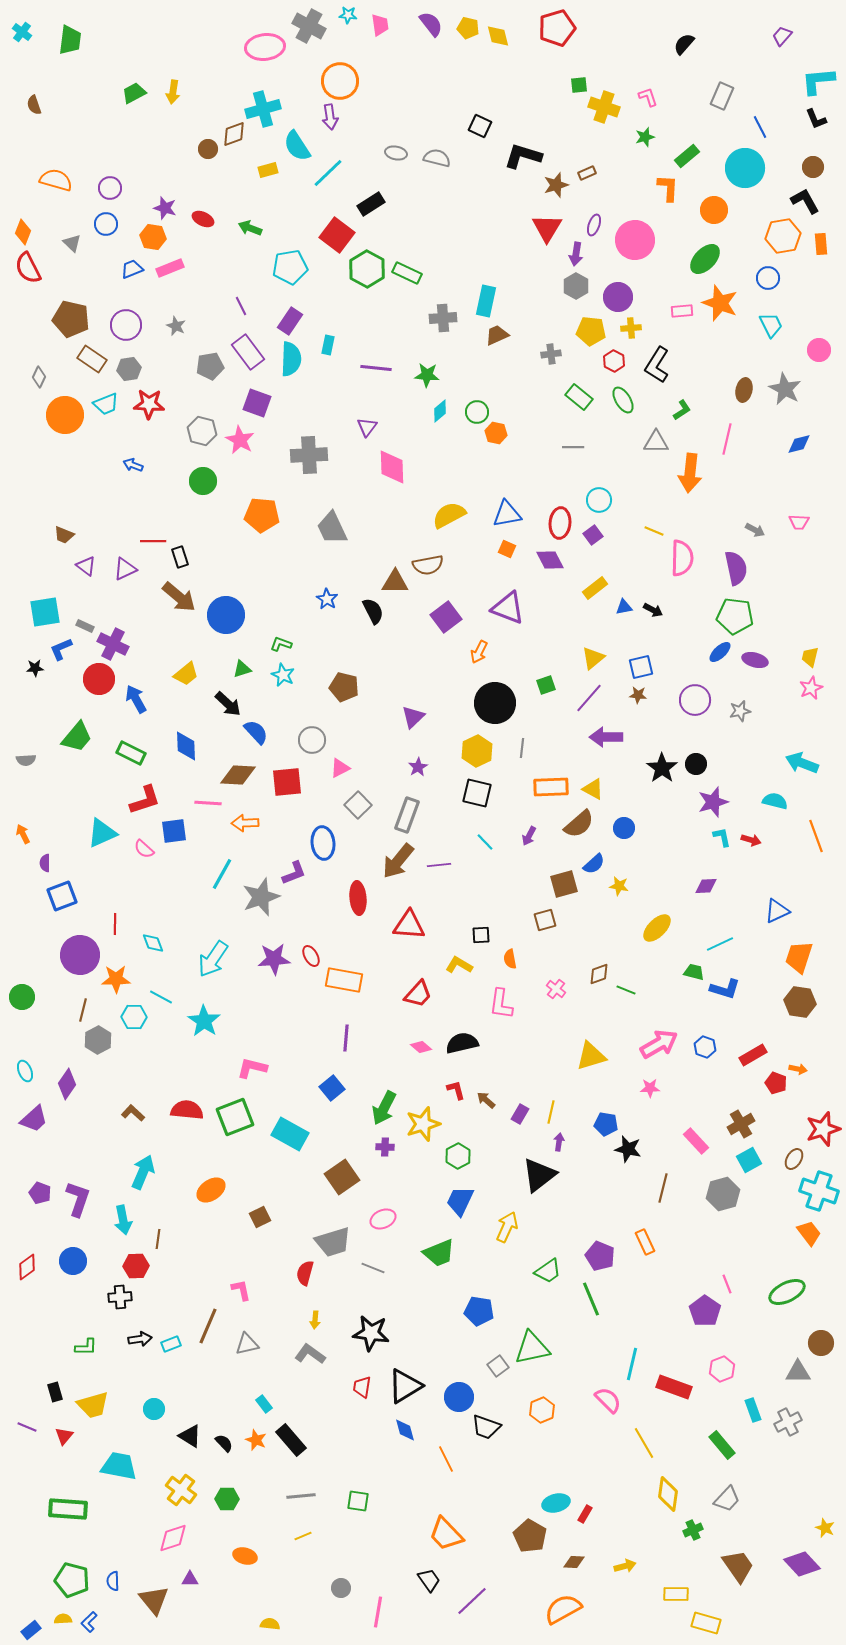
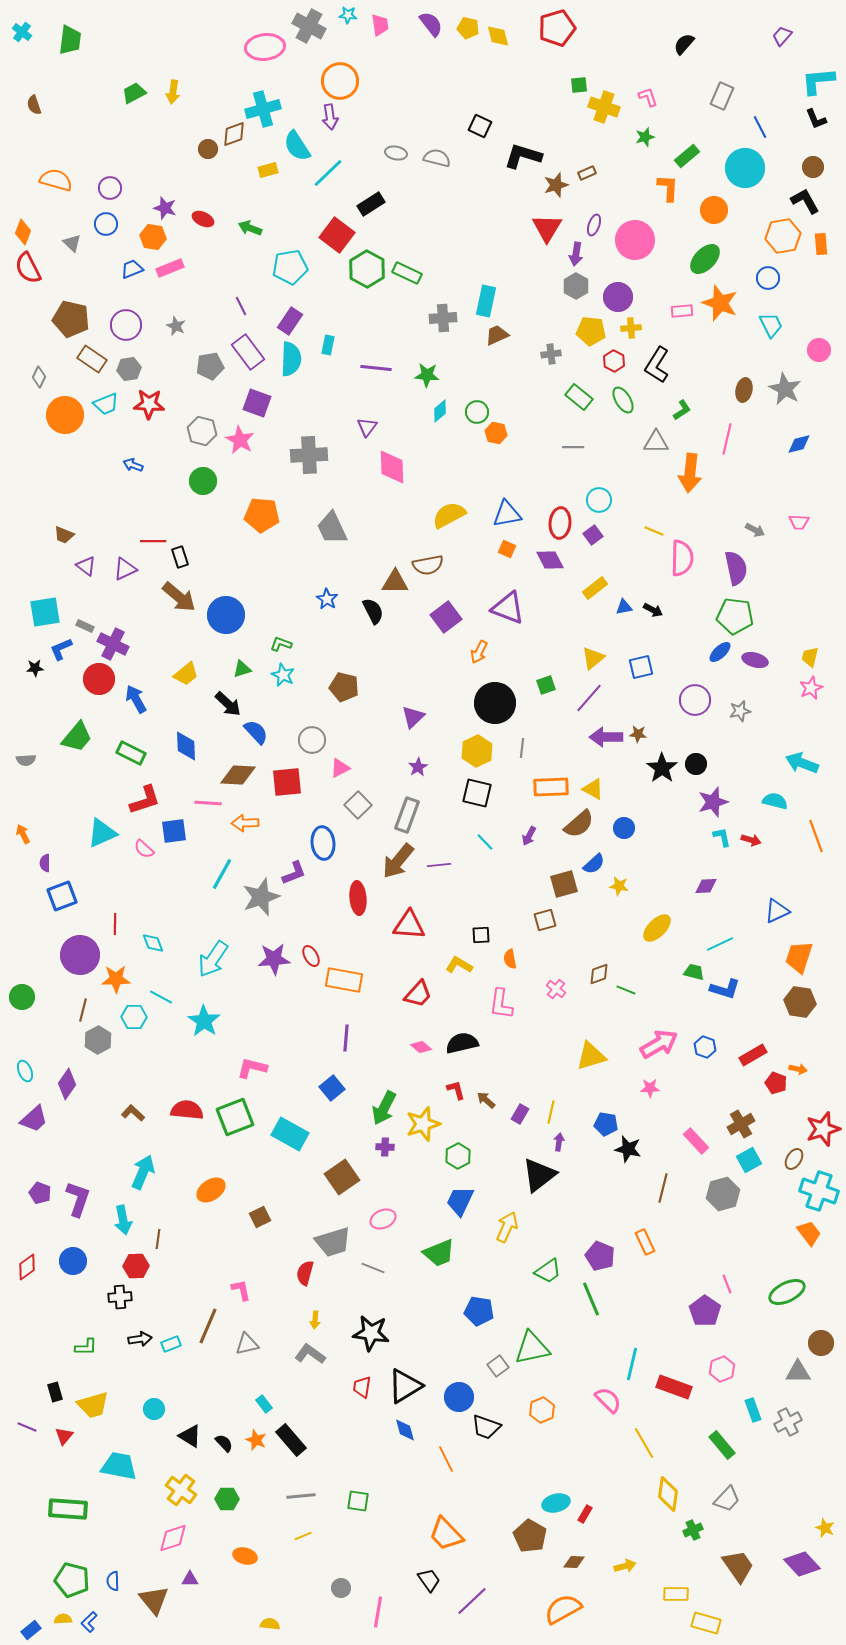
brown star at (638, 695): moved 39 px down
